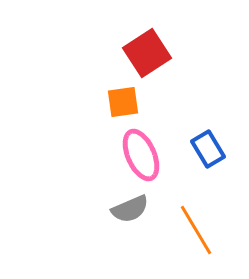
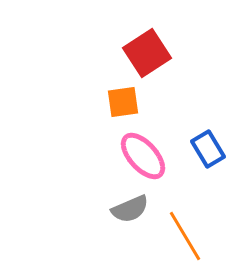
pink ellipse: moved 2 px right, 1 px down; rotated 18 degrees counterclockwise
orange line: moved 11 px left, 6 px down
